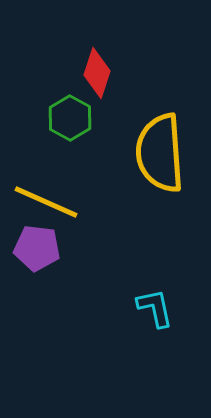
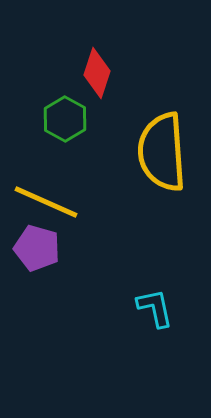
green hexagon: moved 5 px left, 1 px down
yellow semicircle: moved 2 px right, 1 px up
purple pentagon: rotated 9 degrees clockwise
